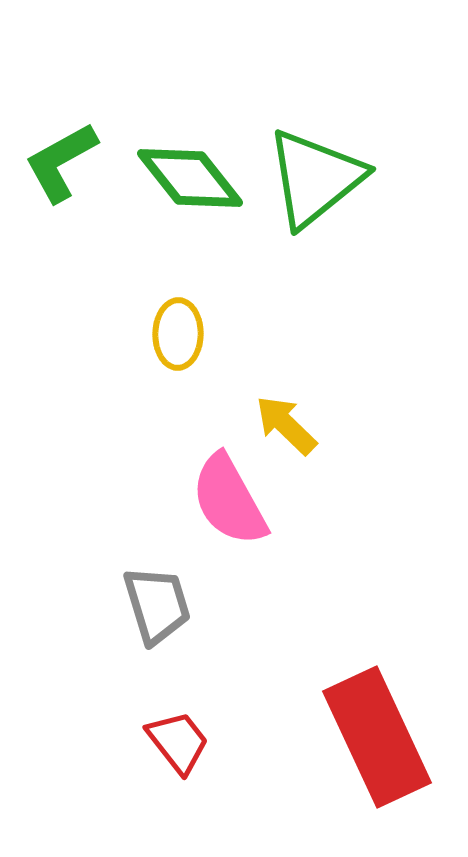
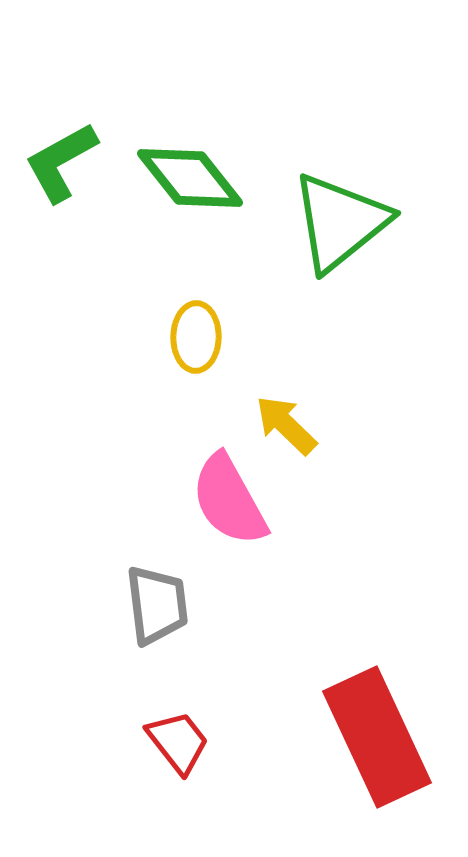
green triangle: moved 25 px right, 44 px down
yellow ellipse: moved 18 px right, 3 px down
gray trapezoid: rotated 10 degrees clockwise
